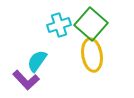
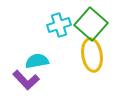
cyan semicircle: rotated 45 degrees clockwise
